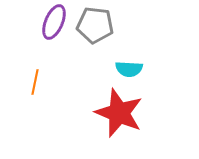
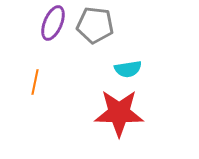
purple ellipse: moved 1 px left, 1 px down
cyan semicircle: moved 1 px left; rotated 12 degrees counterclockwise
red star: rotated 21 degrees counterclockwise
